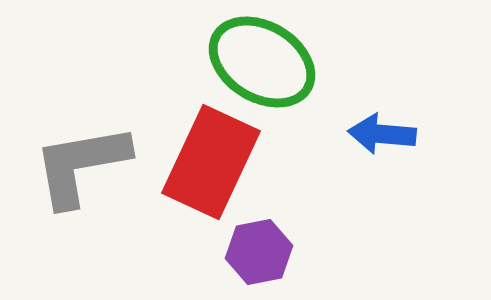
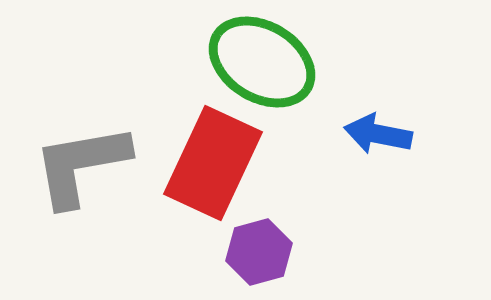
blue arrow: moved 4 px left; rotated 6 degrees clockwise
red rectangle: moved 2 px right, 1 px down
purple hexagon: rotated 4 degrees counterclockwise
